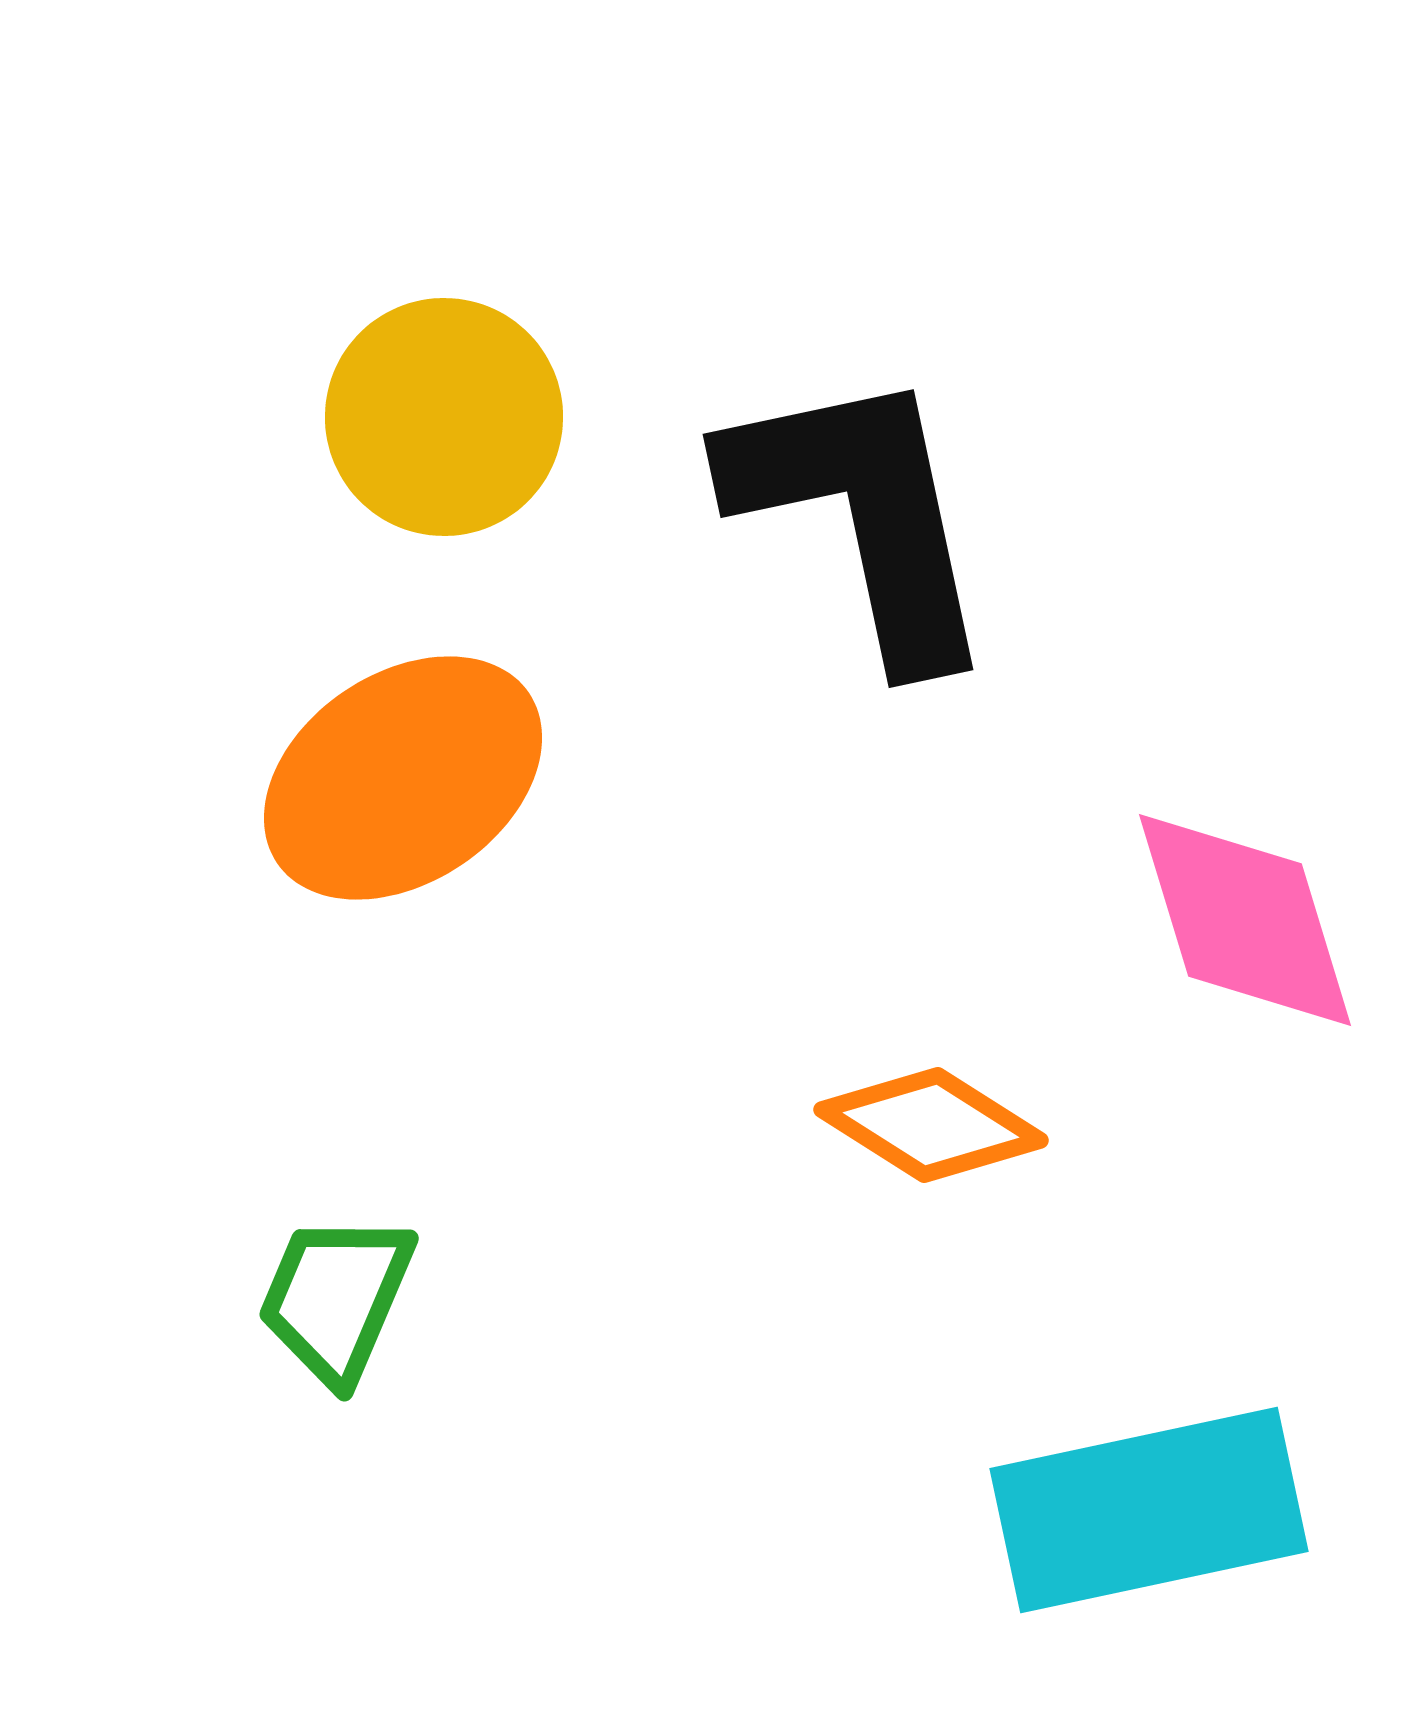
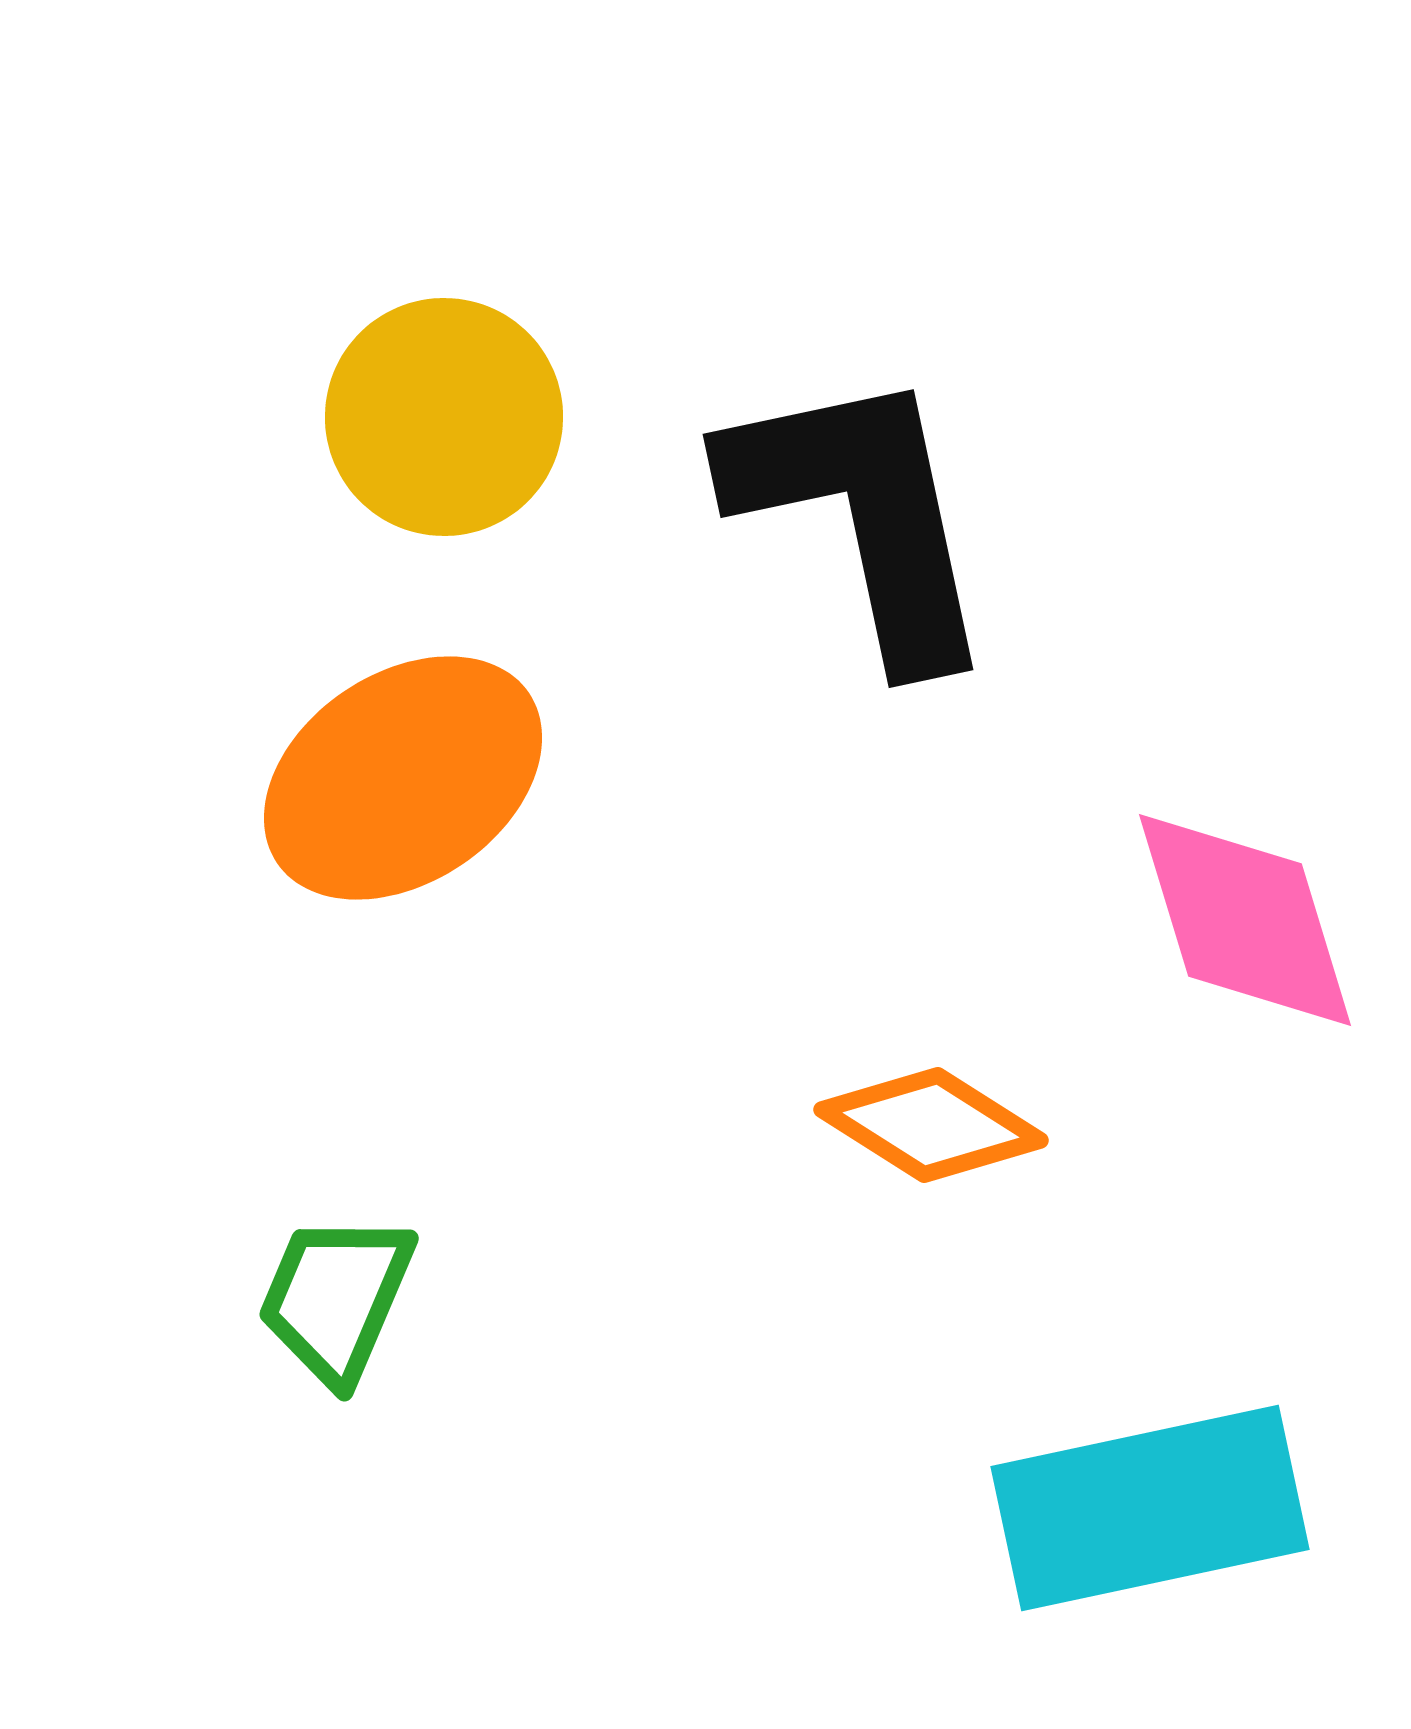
cyan rectangle: moved 1 px right, 2 px up
